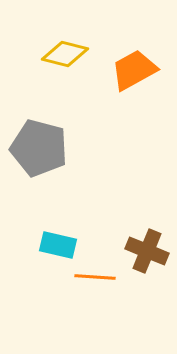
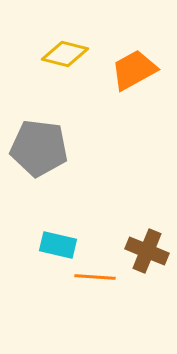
gray pentagon: rotated 8 degrees counterclockwise
